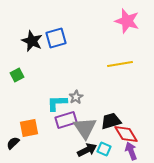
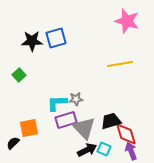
black star: rotated 25 degrees counterclockwise
green square: moved 2 px right; rotated 16 degrees counterclockwise
gray star: moved 2 px down; rotated 24 degrees clockwise
gray triangle: moved 1 px left; rotated 10 degrees counterclockwise
red diamond: rotated 15 degrees clockwise
